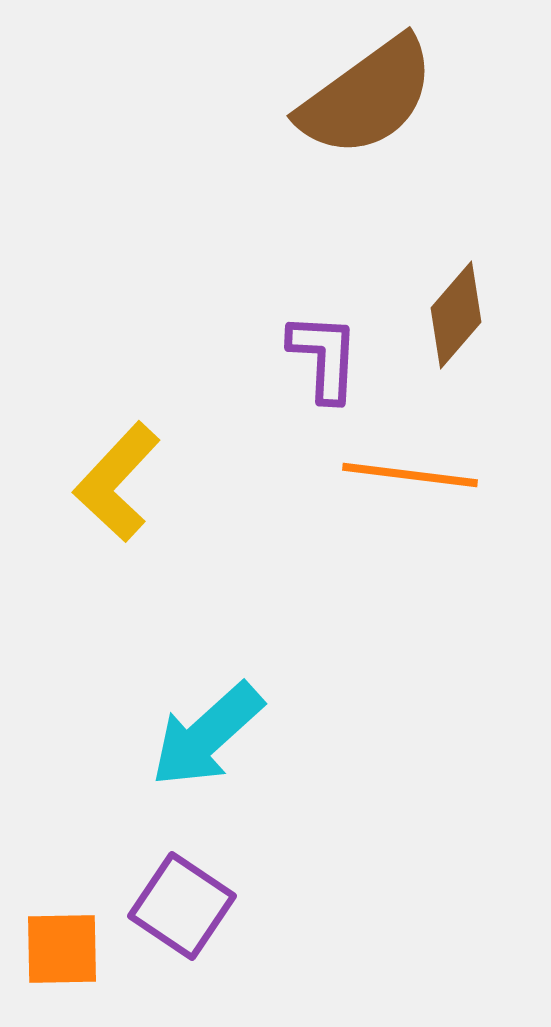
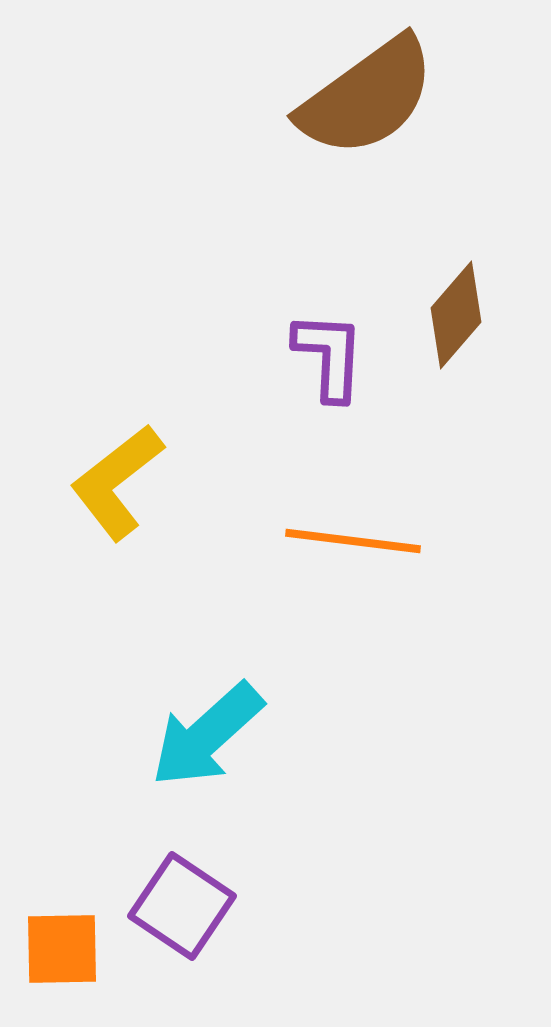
purple L-shape: moved 5 px right, 1 px up
orange line: moved 57 px left, 66 px down
yellow L-shape: rotated 9 degrees clockwise
